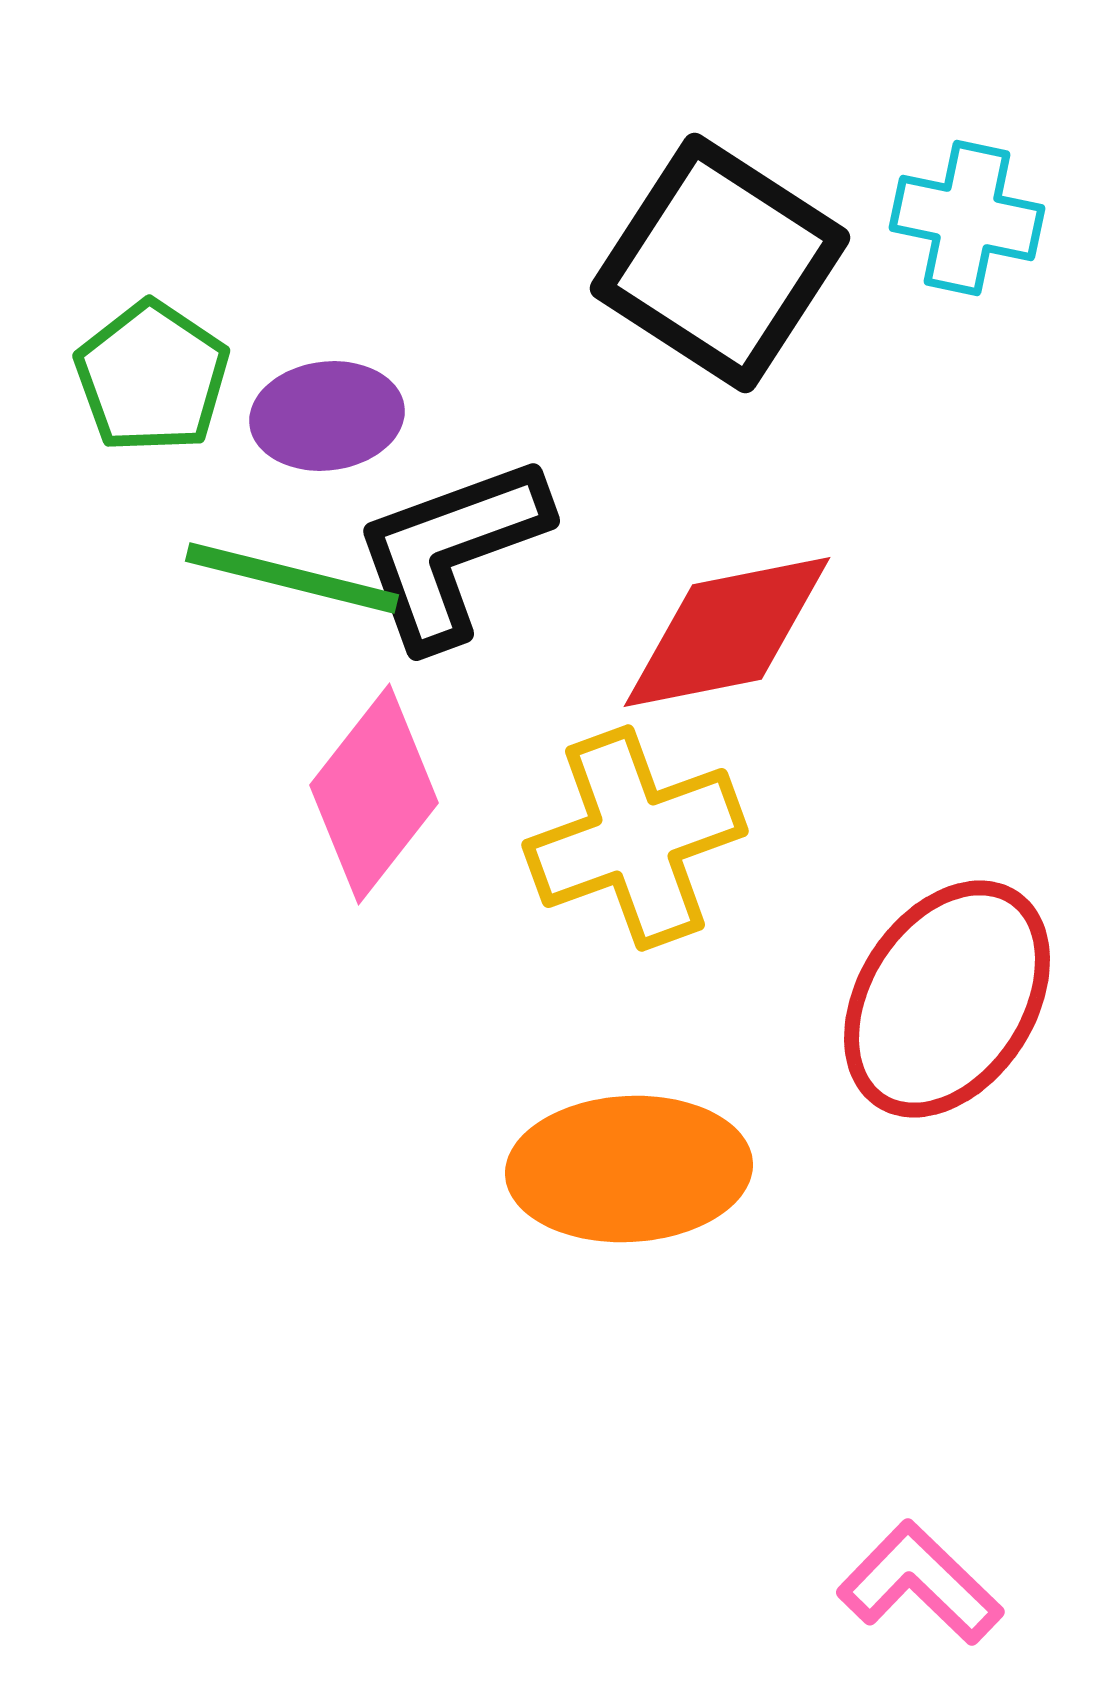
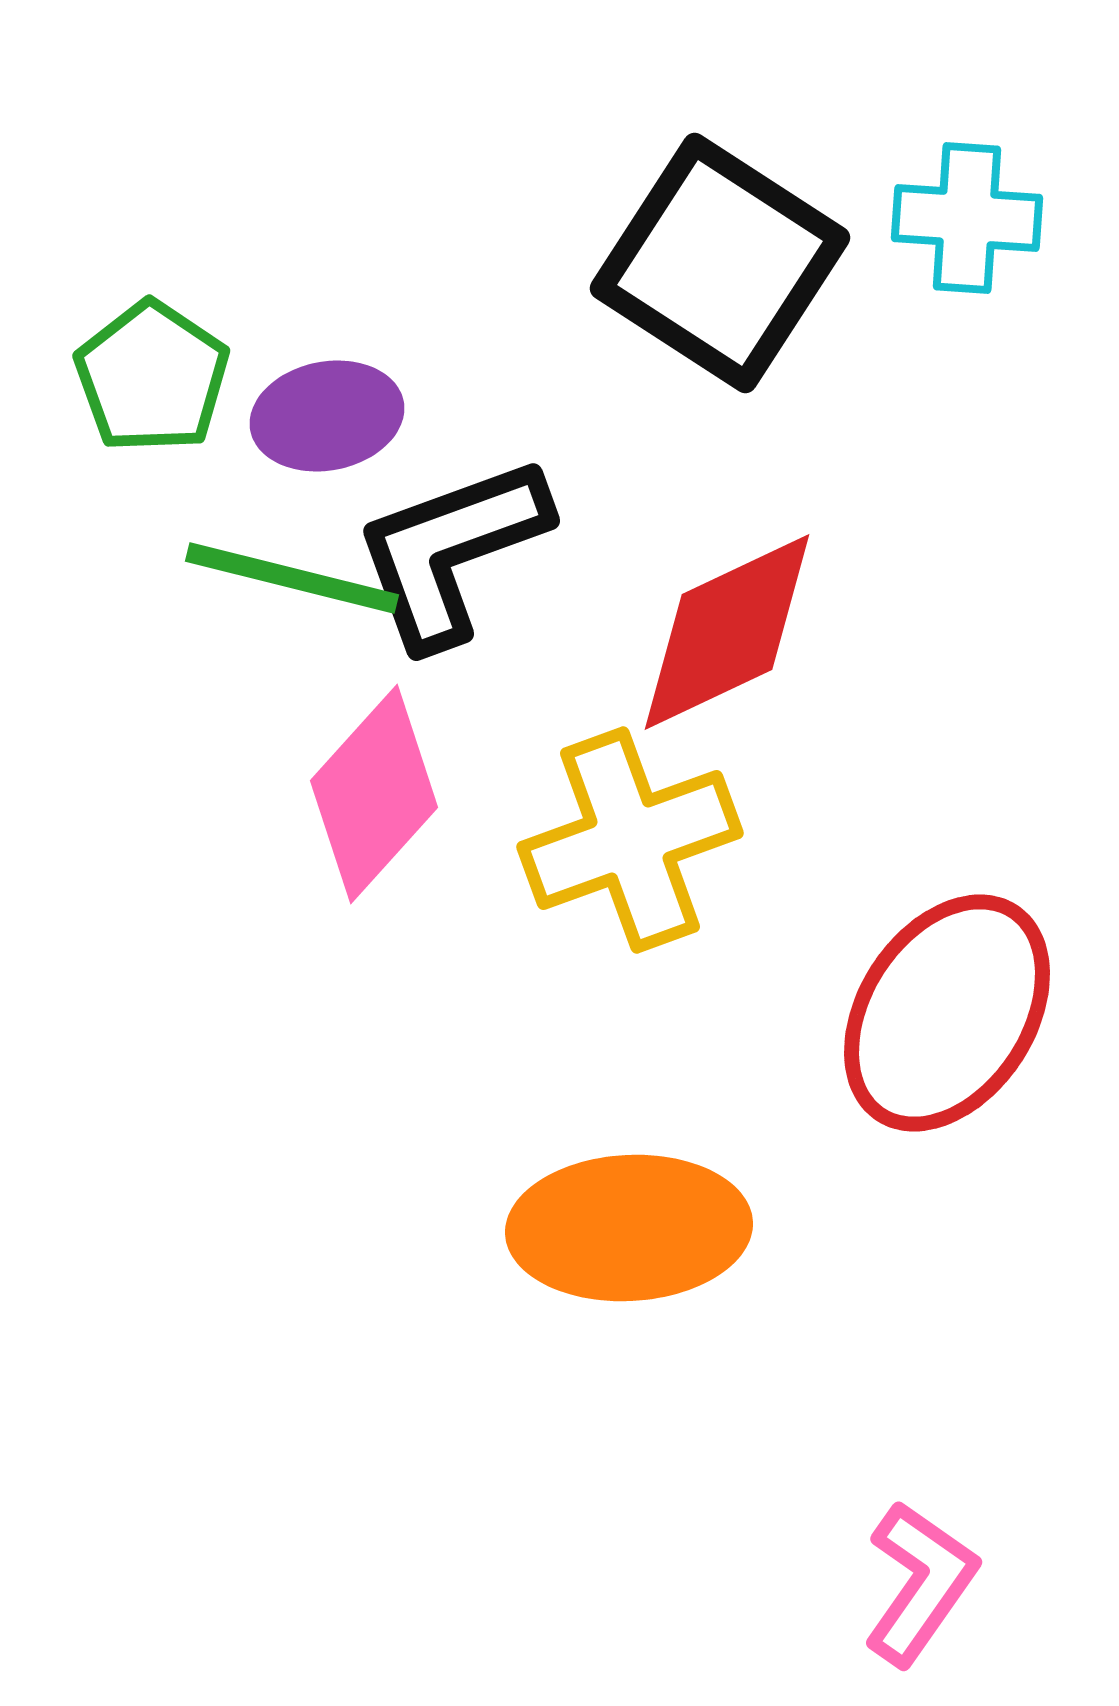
cyan cross: rotated 8 degrees counterclockwise
purple ellipse: rotated 4 degrees counterclockwise
red diamond: rotated 14 degrees counterclockwise
pink diamond: rotated 4 degrees clockwise
yellow cross: moved 5 px left, 2 px down
red ellipse: moved 14 px down
orange ellipse: moved 59 px down
pink L-shape: rotated 81 degrees clockwise
